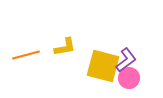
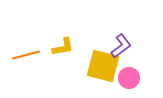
yellow L-shape: moved 2 px left
purple L-shape: moved 5 px left, 14 px up
